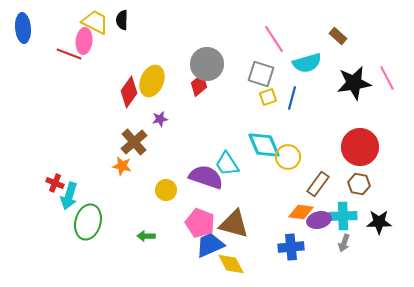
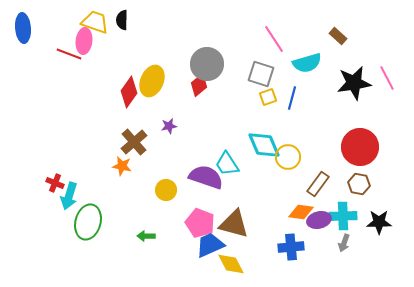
yellow trapezoid at (95, 22): rotated 8 degrees counterclockwise
purple star at (160, 119): moved 9 px right, 7 px down
